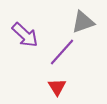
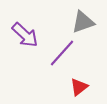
purple line: moved 1 px down
red triangle: moved 22 px right; rotated 24 degrees clockwise
